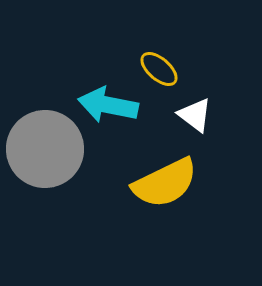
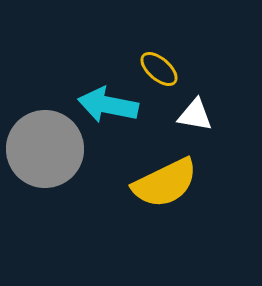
white triangle: rotated 27 degrees counterclockwise
